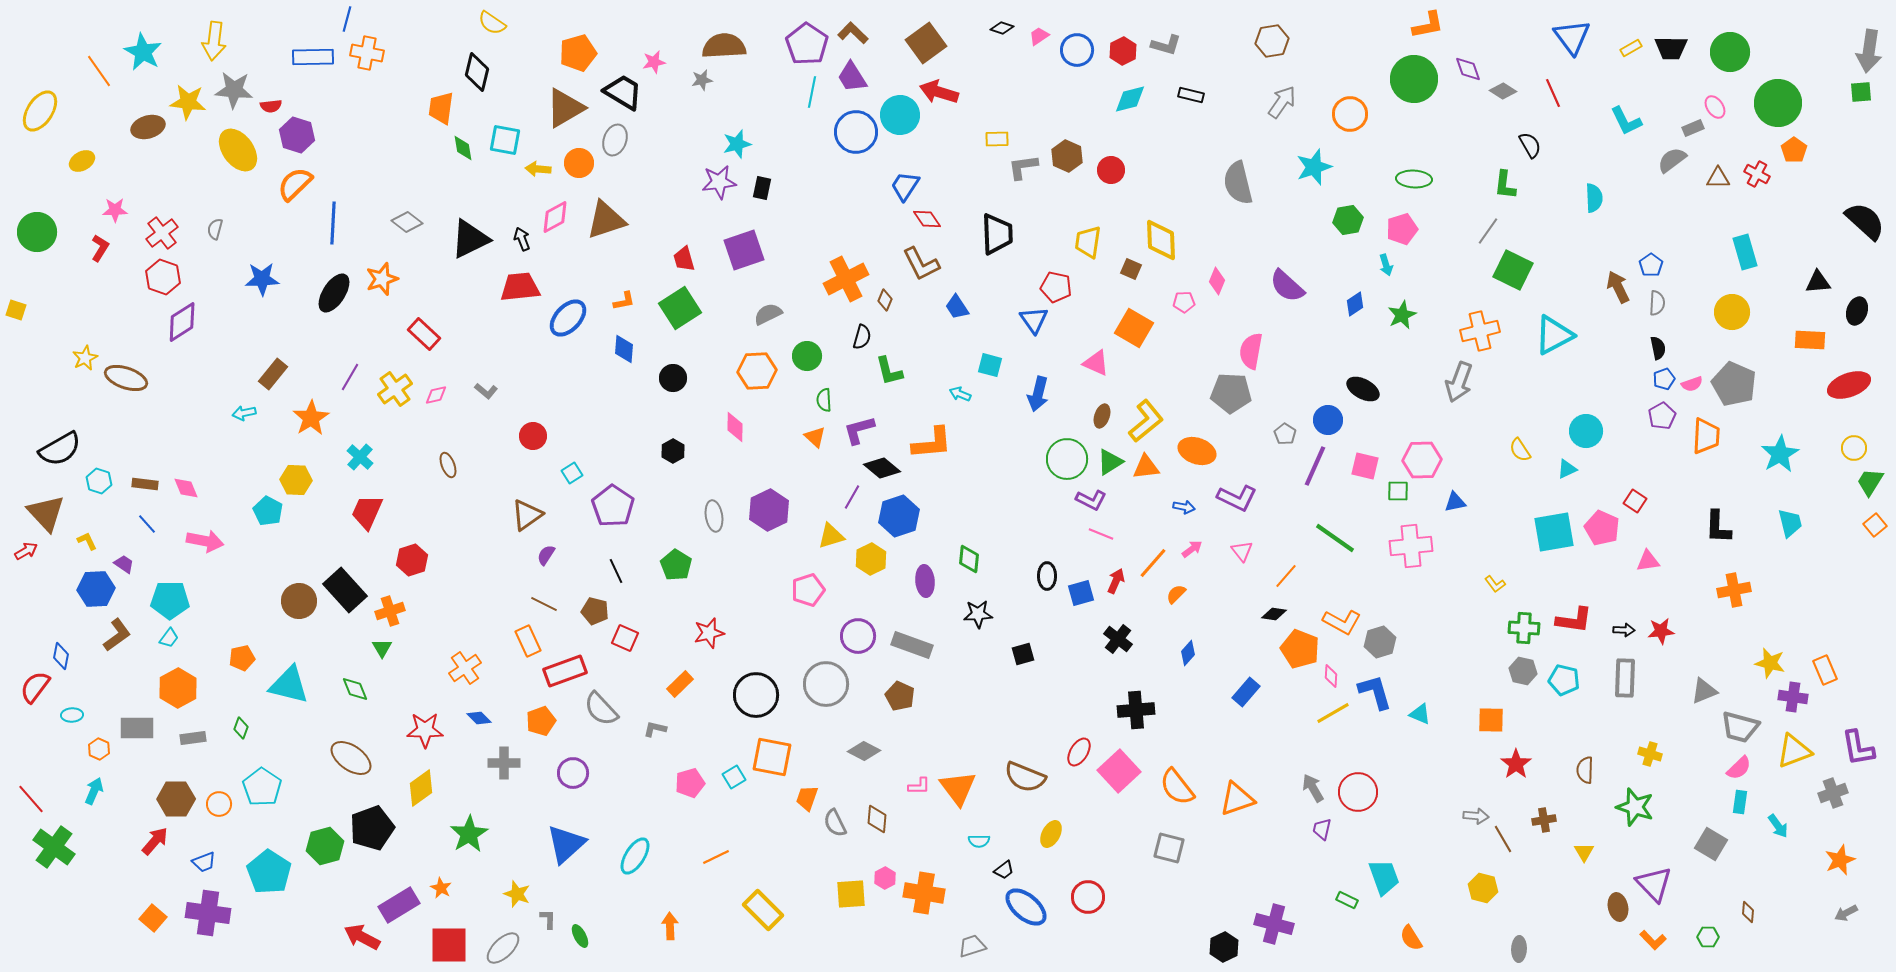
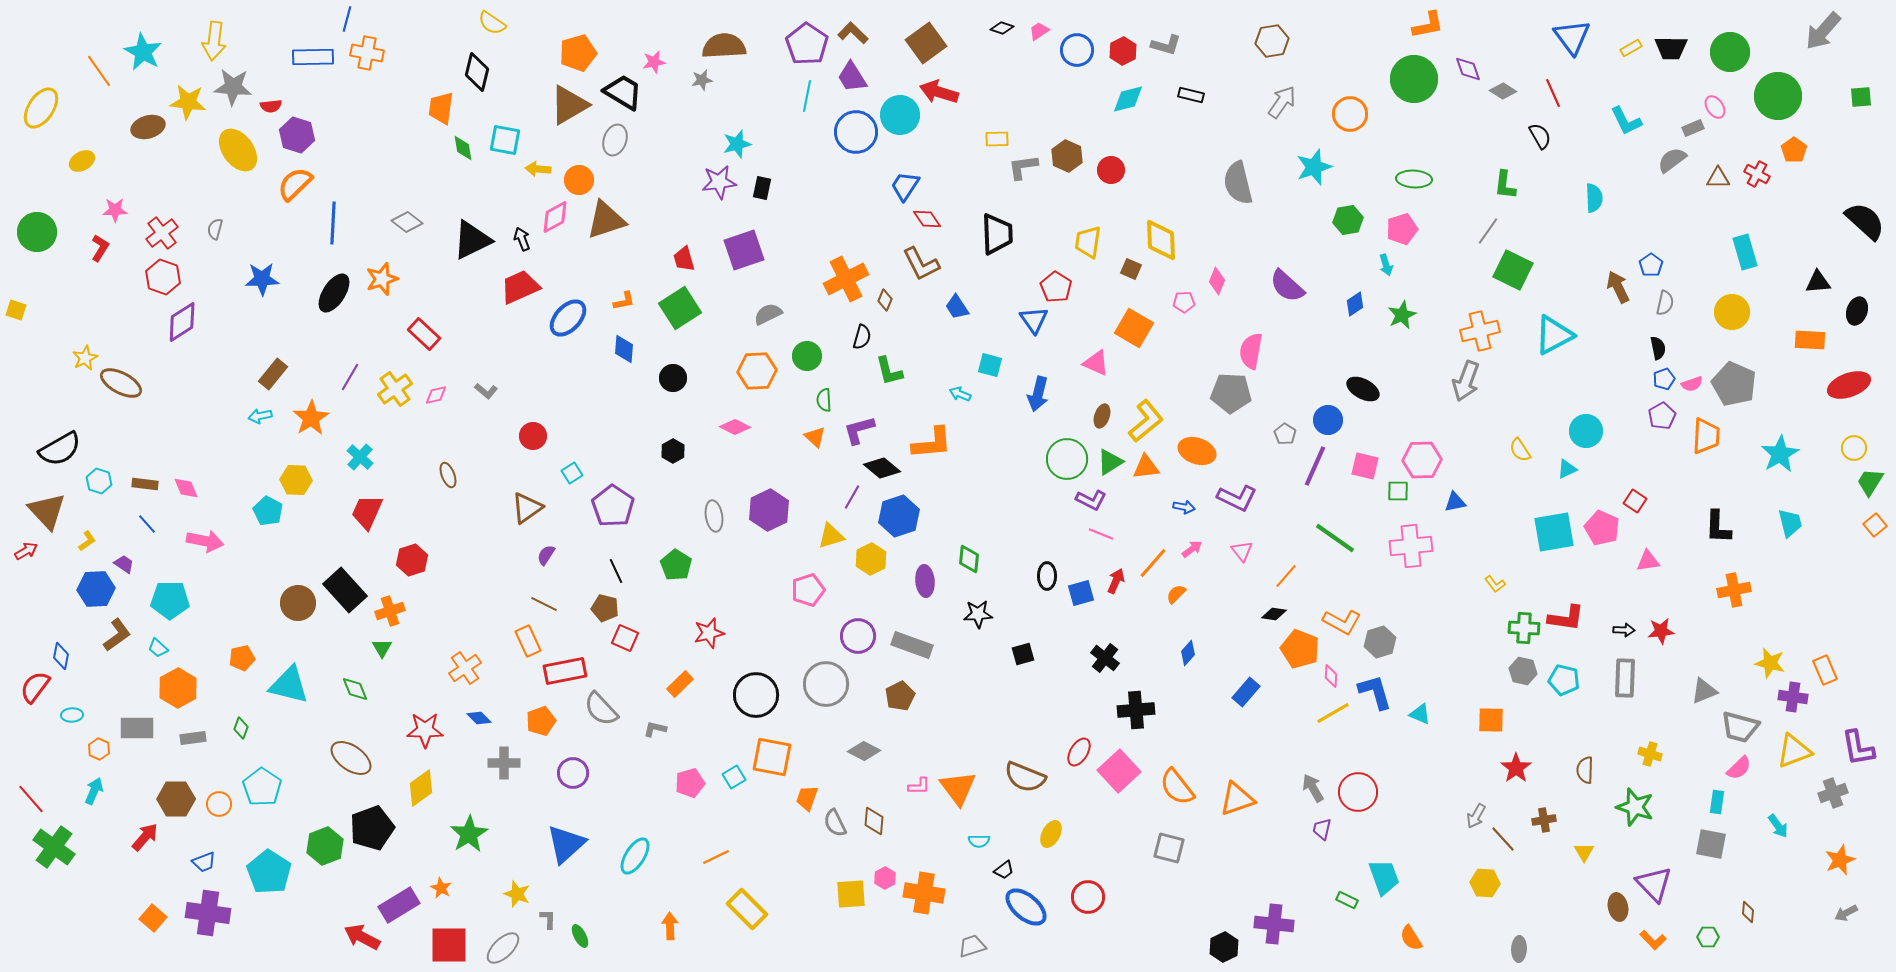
pink trapezoid at (1039, 36): moved 5 px up
gray arrow at (1869, 51): moved 46 px left, 20 px up; rotated 33 degrees clockwise
gray star at (234, 90): moved 1 px left, 3 px up
cyan line at (812, 92): moved 5 px left, 4 px down
green square at (1861, 92): moved 5 px down
cyan diamond at (1130, 99): moved 2 px left
green circle at (1778, 103): moved 7 px up
brown triangle at (565, 108): moved 4 px right, 3 px up
yellow ellipse at (40, 111): moved 1 px right, 3 px up
black semicircle at (1530, 145): moved 10 px right, 9 px up
orange circle at (579, 163): moved 17 px down
black triangle at (470, 239): moved 2 px right, 1 px down
red trapezoid at (520, 287): rotated 18 degrees counterclockwise
red pentagon at (1056, 287): rotated 20 degrees clockwise
gray semicircle at (1657, 303): moved 8 px right; rotated 10 degrees clockwise
brown ellipse at (126, 378): moved 5 px left, 5 px down; rotated 9 degrees clockwise
gray arrow at (1459, 382): moved 7 px right, 1 px up
cyan arrow at (244, 413): moved 16 px right, 3 px down
pink diamond at (735, 427): rotated 64 degrees counterclockwise
brown ellipse at (448, 465): moved 10 px down
brown triangle at (46, 513): moved 1 px right, 2 px up
brown triangle at (527, 515): moved 7 px up
yellow L-shape at (87, 541): rotated 80 degrees clockwise
brown circle at (299, 601): moved 1 px left, 2 px down
brown pentagon at (595, 611): moved 10 px right, 3 px up
red L-shape at (1574, 620): moved 8 px left, 2 px up
cyan trapezoid at (169, 638): moved 11 px left, 10 px down; rotated 95 degrees clockwise
black cross at (1118, 639): moved 13 px left, 19 px down
red rectangle at (565, 671): rotated 9 degrees clockwise
brown pentagon at (900, 696): rotated 20 degrees clockwise
red star at (1516, 764): moved 4 px down
cyan rectangle at (1740, 802): moved 23 px left
gray arrow at (1476, 816): rotated 115 degrees clockwise
brown diamond at (877, 819): moved 3 px left, 2 px down
brown line at (1503, 839): rotated 12 degrees counterclockwise
red arrow at (155, 841): moved 10 px left, 4 px up
gray square at (1711, 844): rotated 20 degrees counterclockwise
green hexagon at (325, 846): rotated 6 degrees counterclockwise
yellow hexagon at (1483, 888): moved 2 px right, 5 px up; rotated 12 degrees counterclockwise
yellow rectangle at (763, 910): moved 16 px left, 1 px up
purple cross at (1274, 924): rotated 9 degrees counterclockwise
